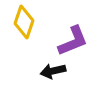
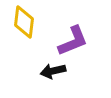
yellow diamond: rotated 12 degrees counterclockwise
